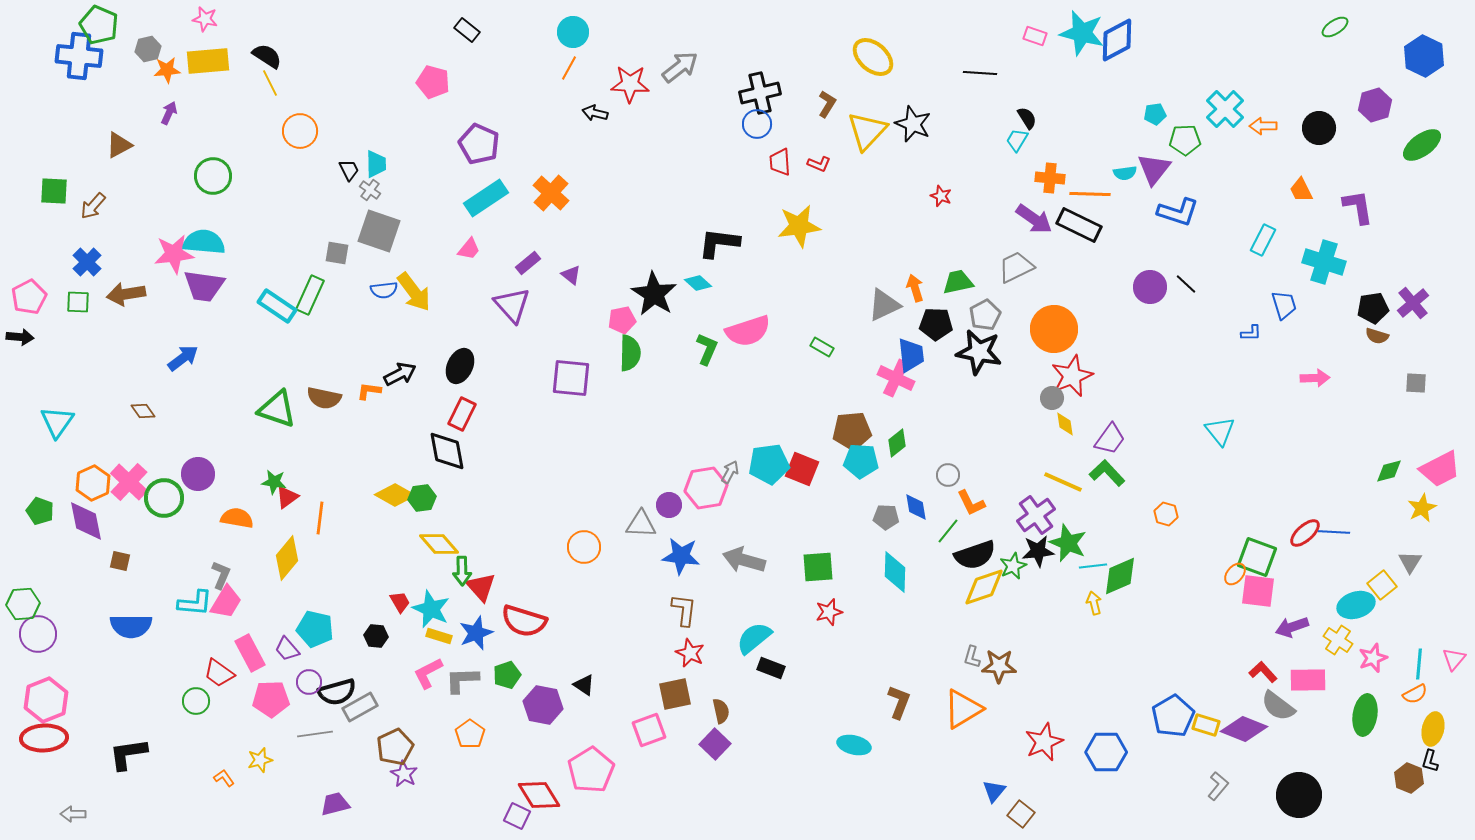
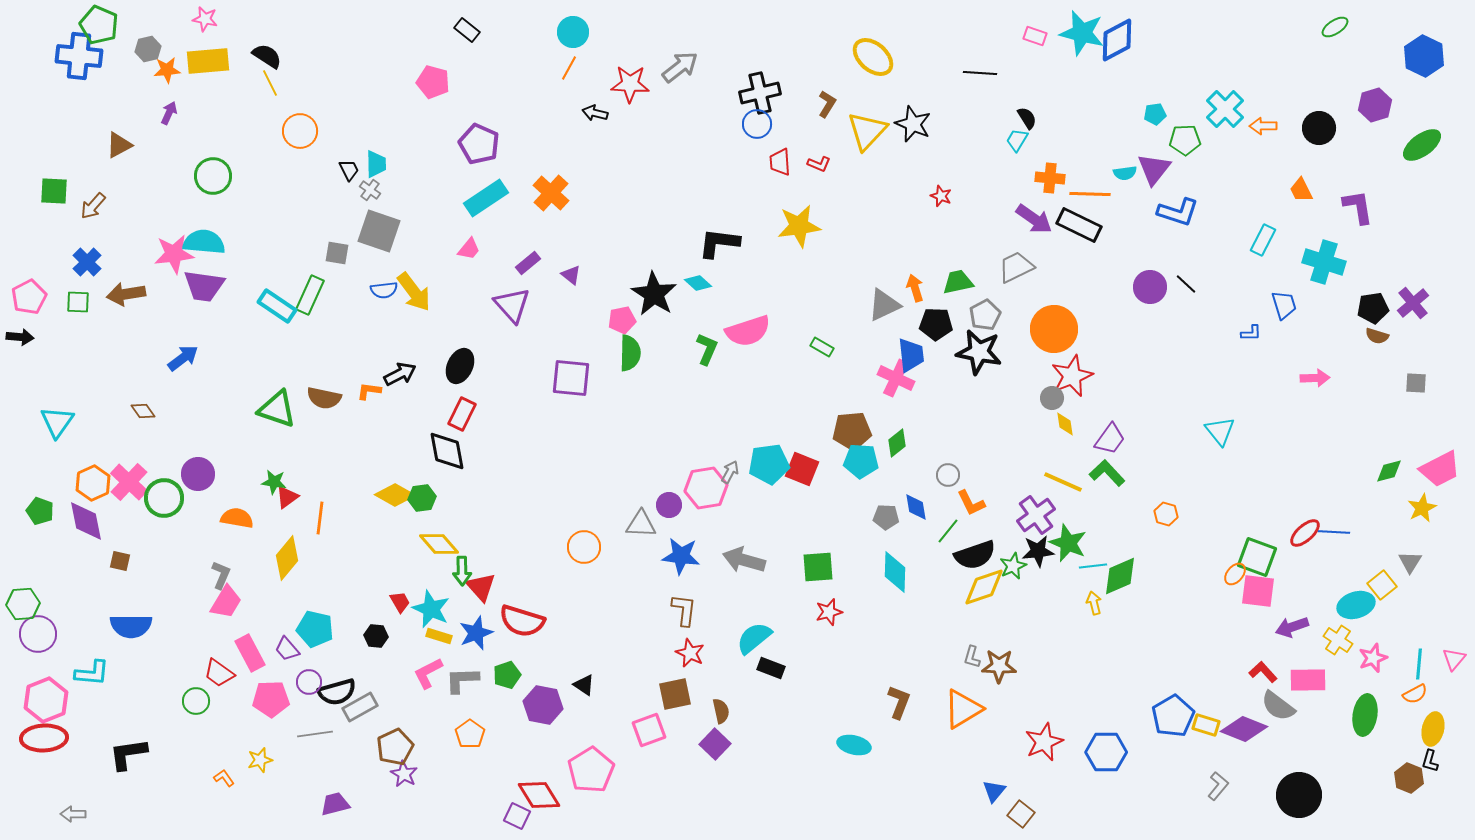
cyan L-shape at (195, 603): moved 103 px left, 70 px down
red semicircle at (524, 621): moved 2 px left
